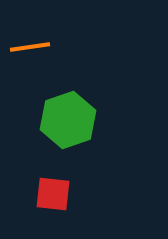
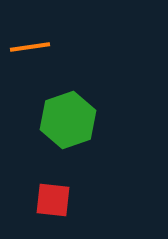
red square: moved 6 px down
